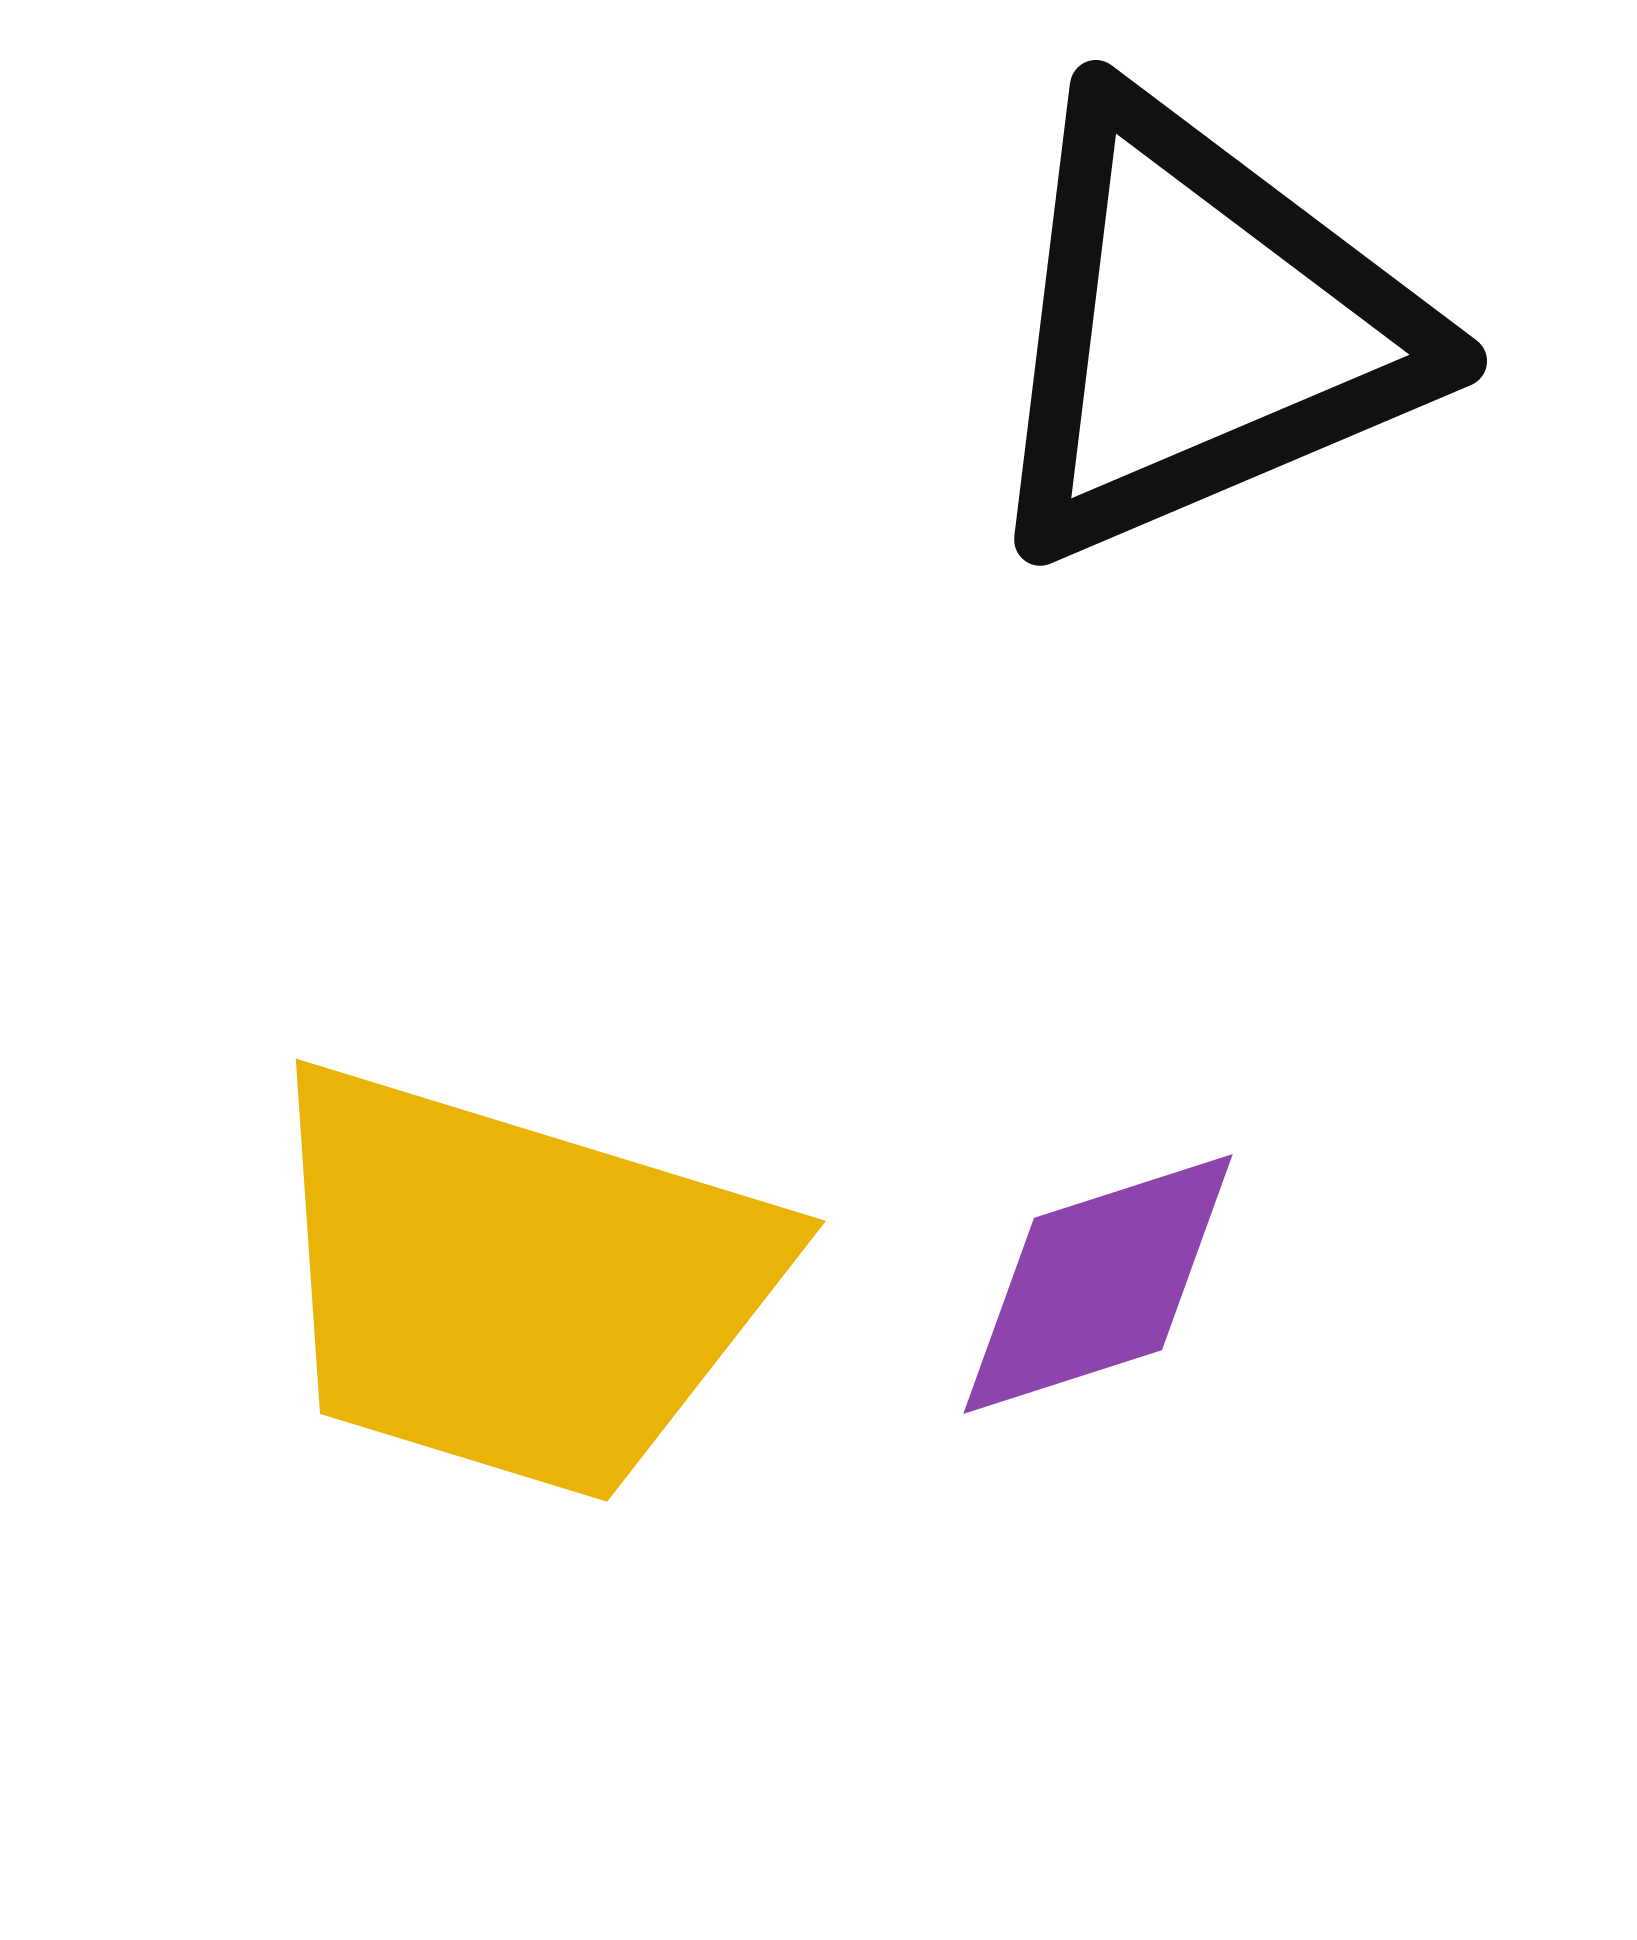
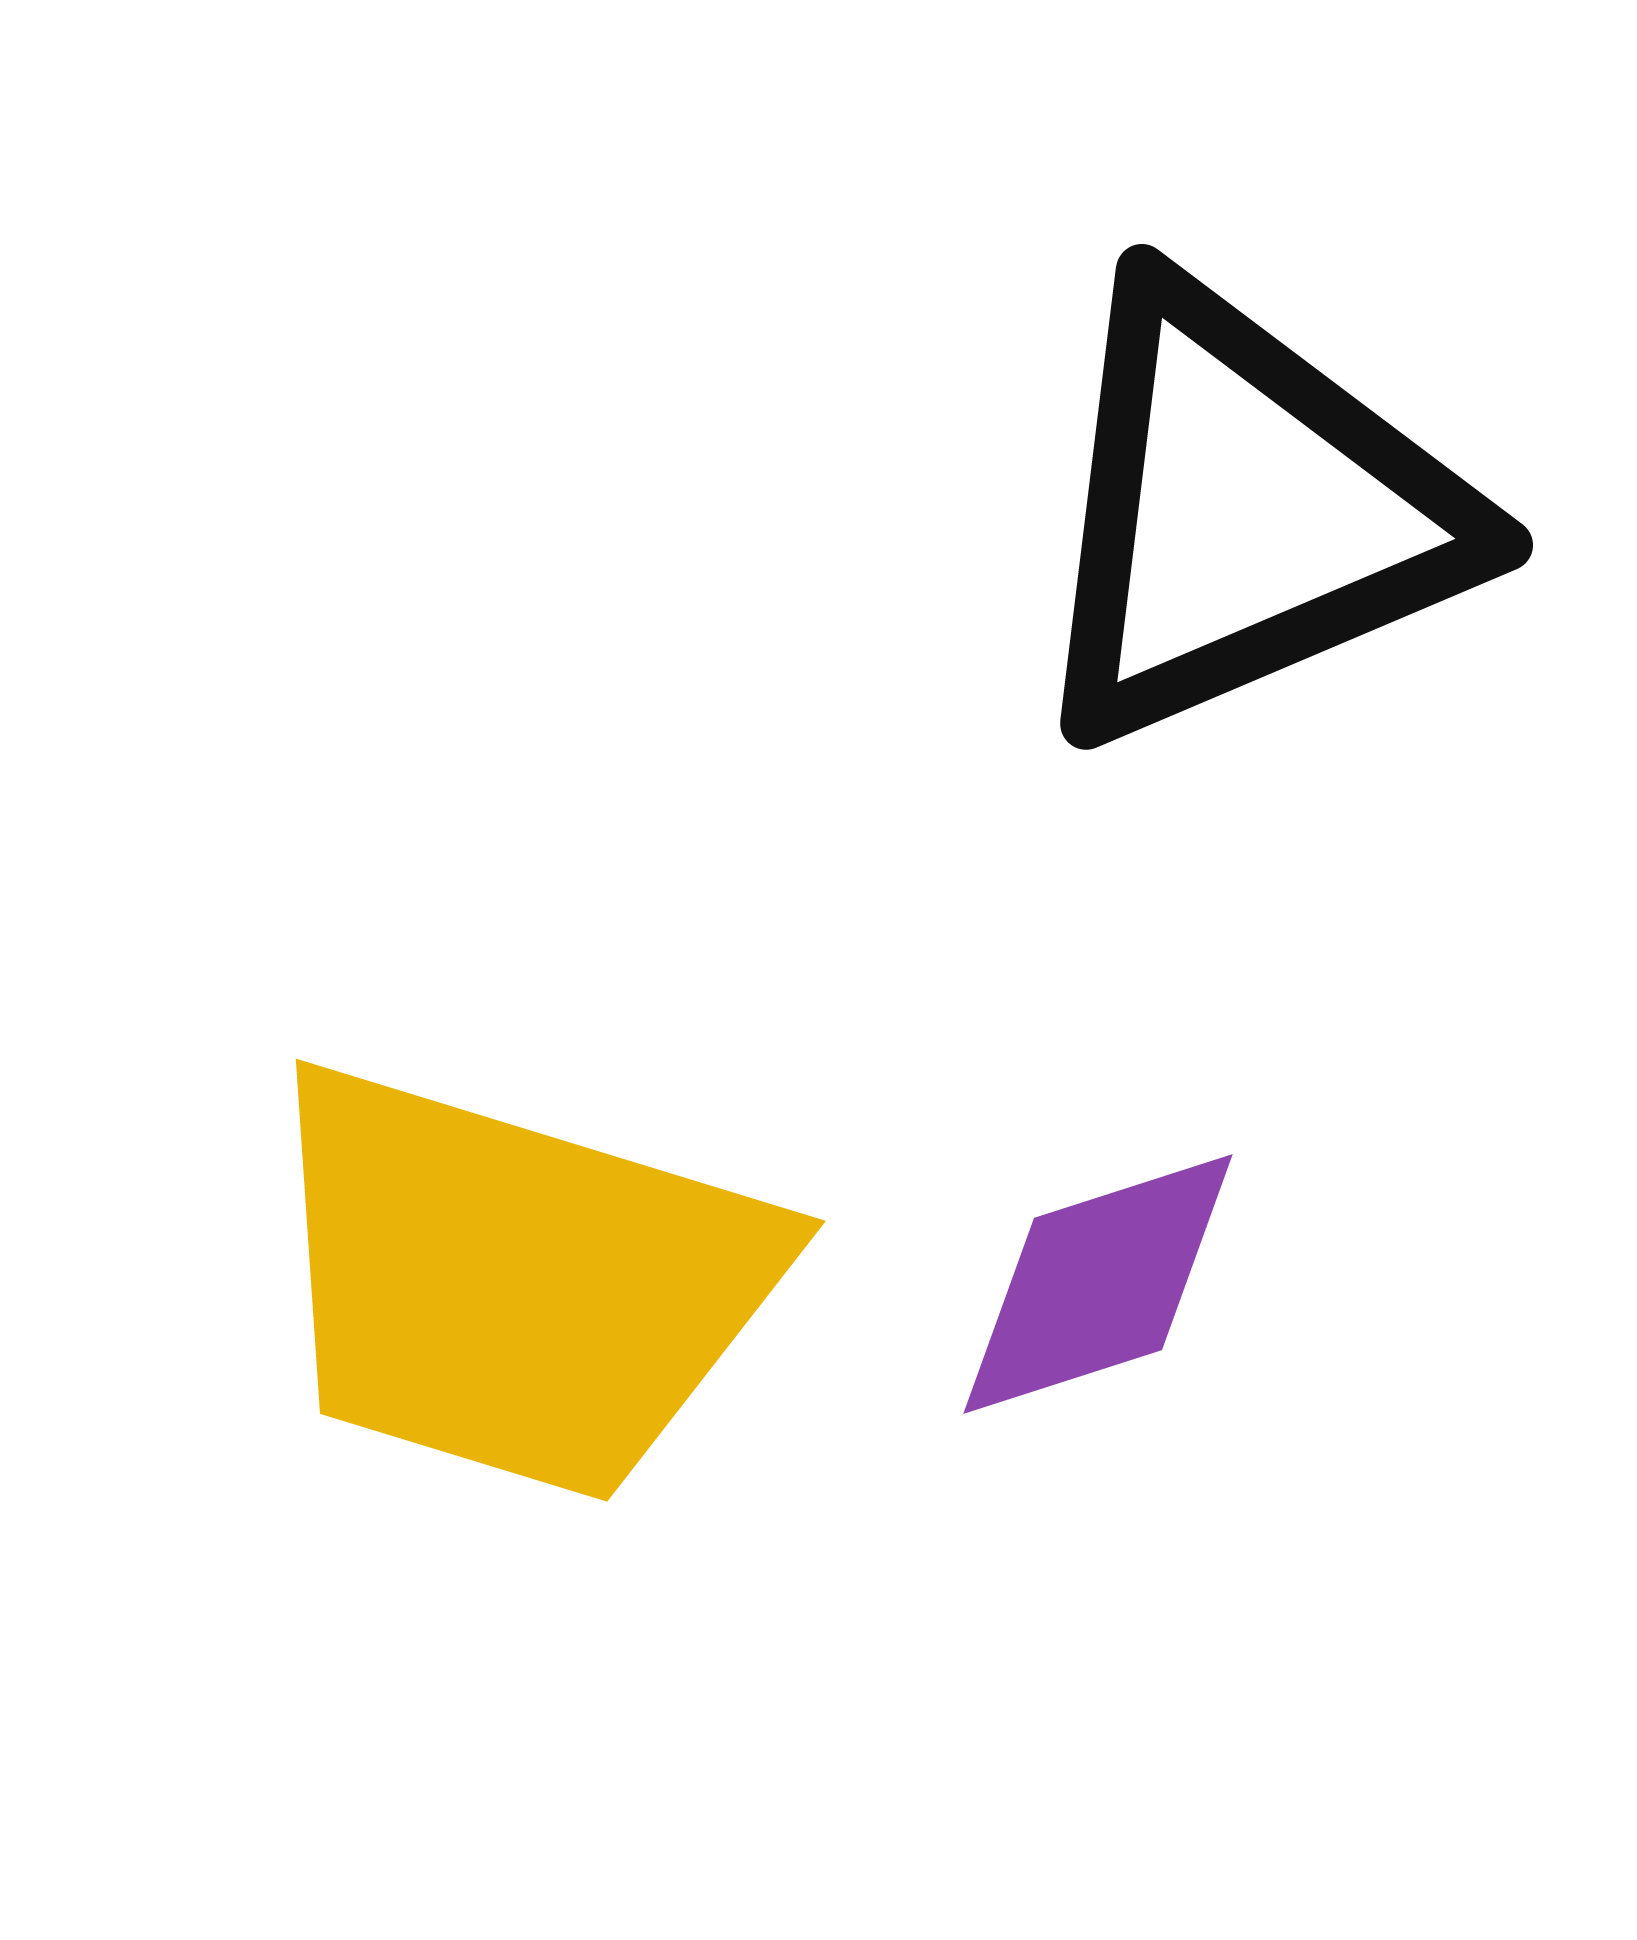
black triangle: moved 46 px right, 184 px down
